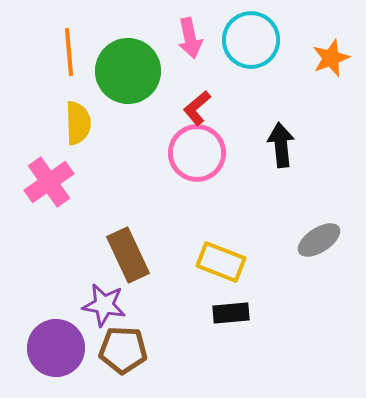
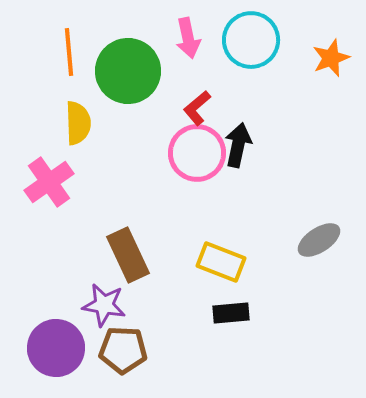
pink arrow: moved 2 px left
black arrow: moved 43 px left; rotated 18 degrees clockwise
